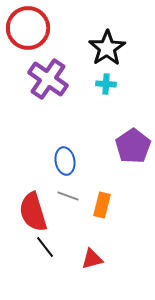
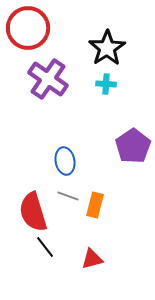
orange rectangle: moved 7 px left
